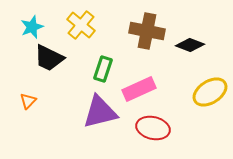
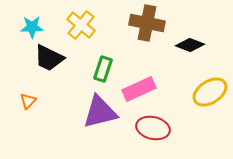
cyan star: rotated 20 degrees clockwise
brown cross: moved 8 px up
